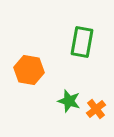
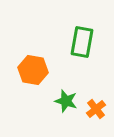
orange hexagon: moved 4 px right
green star: moved 3 px left
